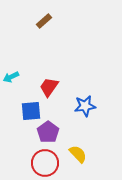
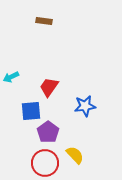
brown rectangle: rotated 49 degrees clockwise
yellow semicircle: moved 3 px left, 1 px down
